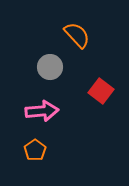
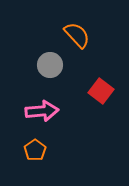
gray circle: moved 2 px up
